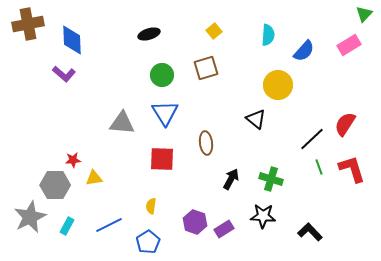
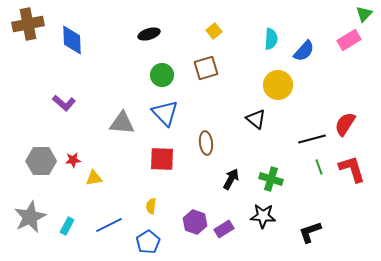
cyan semicircle: moved 3 px right, 4 px down
pink rectangle: moved 5 px up
purple L-shape: moved 29 px down
blue triangle: rotated 12 degrees counterclockwise
black line: rotated 28 degrees clockwise
gray hexagon: moved 14 px left, 24 px up
black L-shape: rotated 65 degrees counterclockwise
